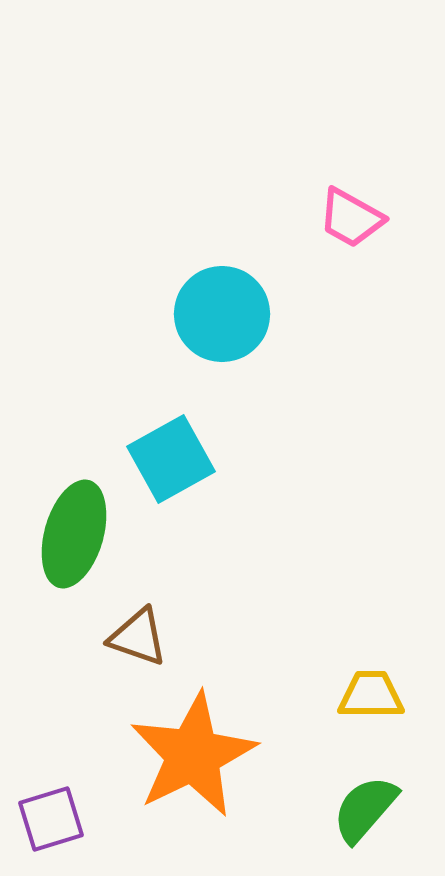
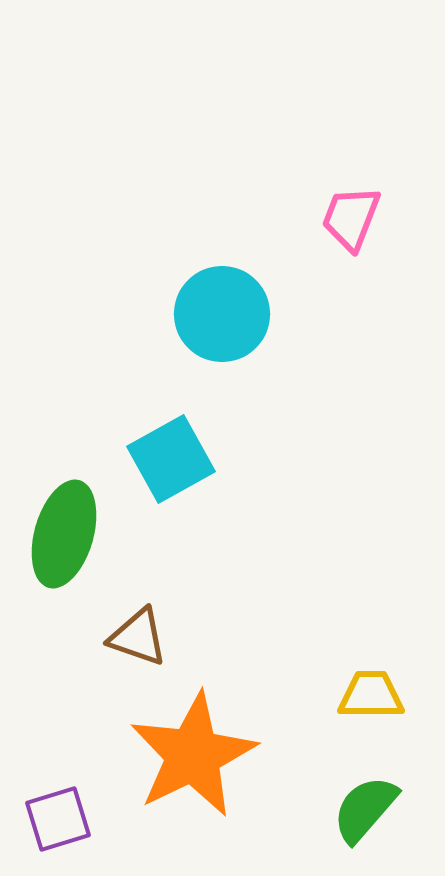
pink trapezoid: rotated 82 degrees clockwise
green ellipse: moved 10 px left
purple square: moved 7 px right
